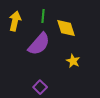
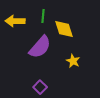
yellow arrow: rotated 102 degrees counterclockwise
yellow diamond: moved 2 px left, 1 px down
purple semicircle: moved 1 px right, 3 px down
